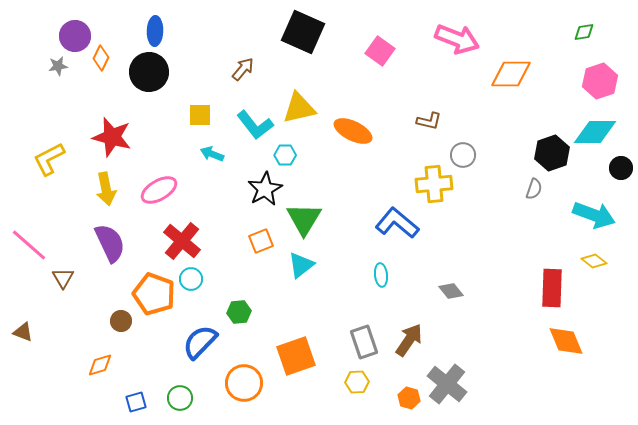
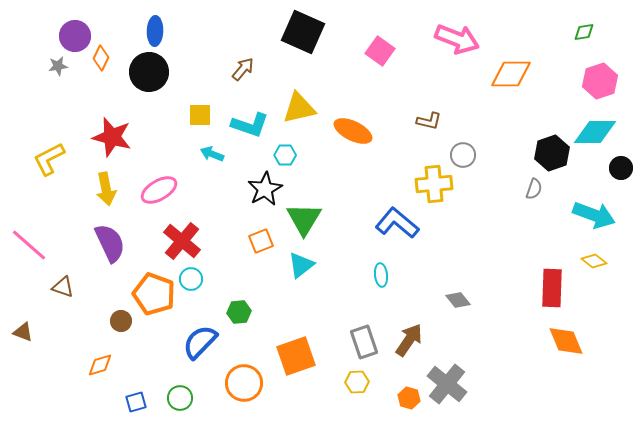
cyan L-shape at (255, 125): moved 5 px left; rotated 33 degrees counterclockwise
brown triangle at (63, 278): moved 9 px down; rotated 40 degrees counterclockwise
gray diamond at (451, 291): moved 7 px right, 9 px down
